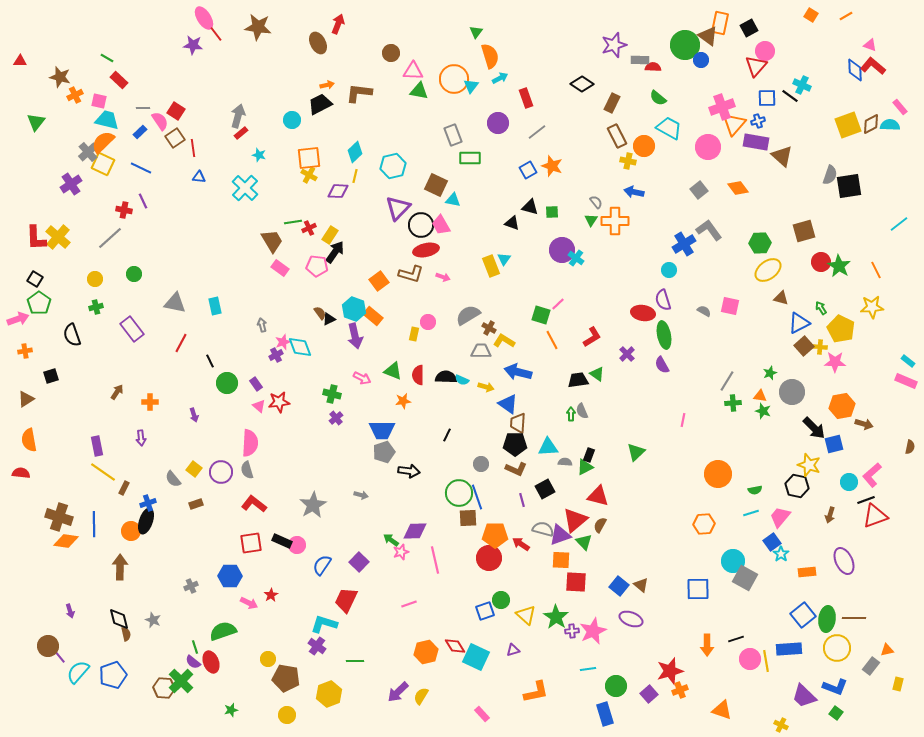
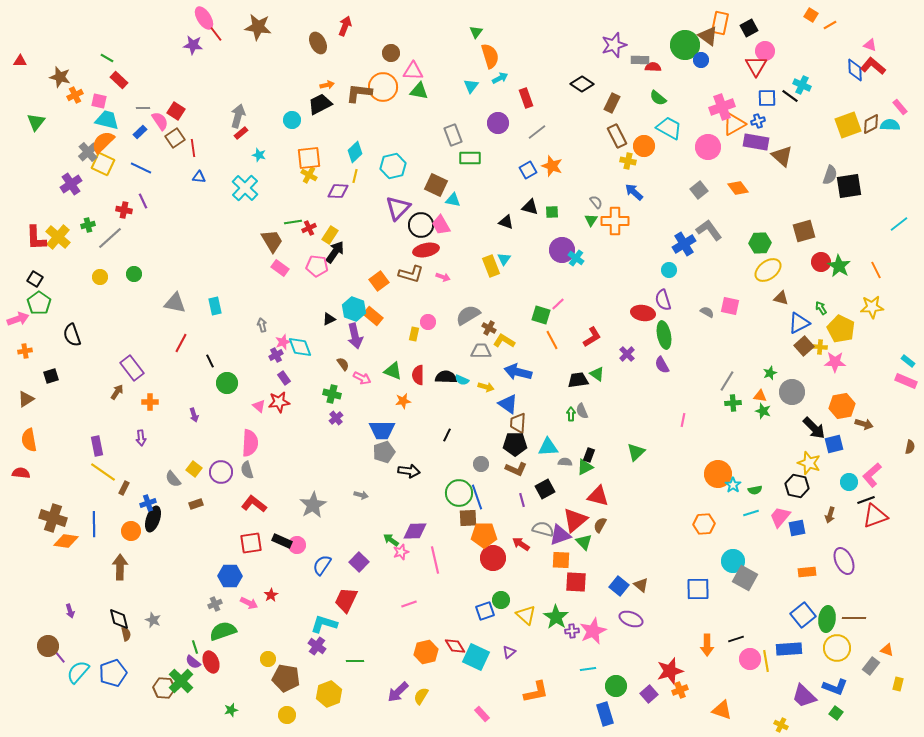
orange line at (846, 16): moved 16 px left, 9 px down
red arrow at (338, 24): moved 7 px right, 2 px down
red triangle at (756, 66): rotated 10 degrees counterclockwise
orange circle at (454, 79): moved 71 px left, 8 px down
orange triangle at (734, 124): rotated 20 degrees clockwise
blue arrow at (634, 192): rotated 30 degrees clockwise
black triangle at (512, 223): moved 6 px left, 1 px up
yellow circle at (95, 279): moved 5 px right, 2 px up
green cross at (96, 307): moved 8 px left, 82 px up
gray semicircle at (704, 311): moved 3 px right, 1 px down
brown semicircle at (320, 313): moved 23 px right, 51 px down
purple rectangle at (132, 329): moved 39 px down
purple rectangle at (256, 384): moved 28 px right, 6 px up
yellow star at (809, 465): moved 2 px up
brown cross at (59, 517): moved 6 px left, 1 px down
black ellipse at (146, 521): moved 7 px right, 2 px up
orange pentagon at (495, 535): moved 11 px left
blue square at (772, 542): moved 25 px right, 14 px up; rotated 24 degrees clockwise
cyan star at (781, 554): moved 48 px left, 69 px up
red circle at (489, 558): moved 4 px right
gray cross at (191, 586): moved 24 px right, 18 px down
purple triangle at (513, 650): moved 4 px left, 2 px down; rotated 24 degrees counterclockwise
orange triangle at (887, 650): rotated 32 degrees clockwise
blue pentagon at (113, 675): moved 2 px up
